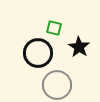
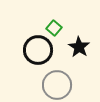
green square: rotated 28 degrees clockwise
black circle: moved 3 px up
